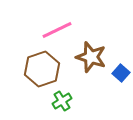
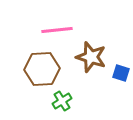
pink line: rotated 20 degrees clockwise
brown hexagon: rotated 16 degrees clockwise
blue square: rotated 24 degrees counterclockwise
